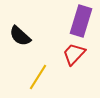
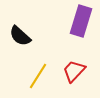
red trapezoid: moved 17 px down
yellow line: moved 1 px up
